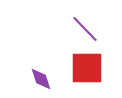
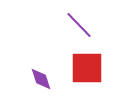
purple line: moved 6 px left, 4 px up
